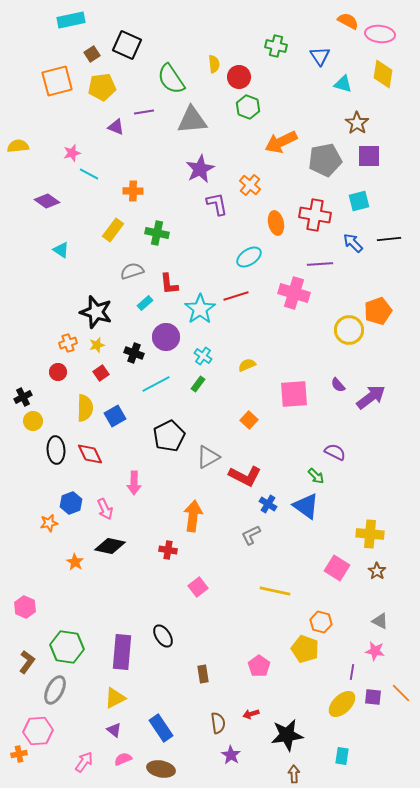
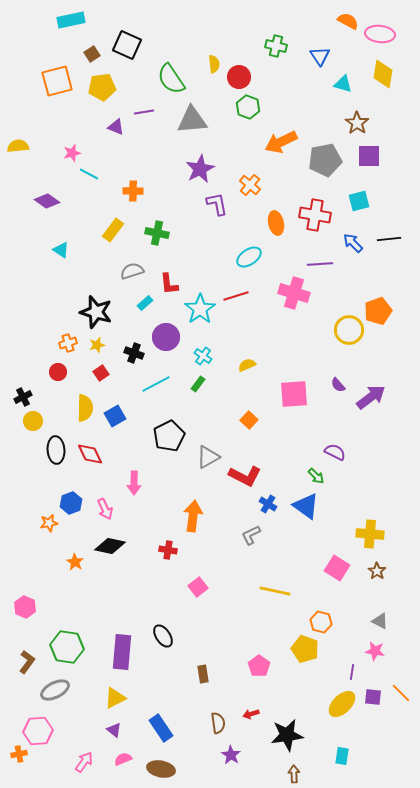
gray ellipse at (55, 690): rotated 36 degrees clockwise
